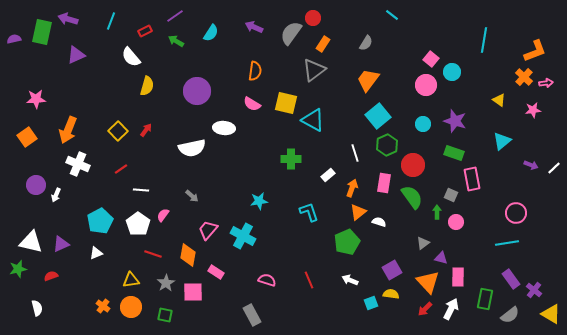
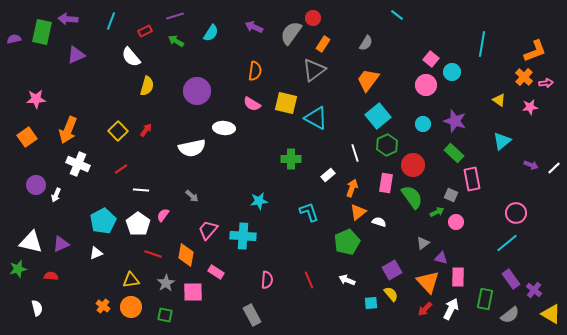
cyan line at (392, 15): moved 5 px right
purple line at (175, 16): rotated 18 degrees clockwise
purple arrow at (68, 19): rotated 12 degrees counterclockwise
cyan line at (484, 40): moved 2 px left, 4 px down
pink star at (533, 110): moved 3 px left, 3 px up
cyan triangle at (313, 120): moved 3 px right, 2 px up
green rectangle at (454, 153): rotated 24 degrees clockwise
pink rectangle at (384, 183): moved 2 px right
green arrow at (437, 212): rotated 64 degrees clockwise
cyan pentagon at (100, 221): moved 3 px right
cyan cross at (243, 236): rotated 25 degrees counterclockwise
cyan line at (507, 243): rotated 30 degrees counterclockwise
orange diamond at (188, 255): moved 2 px left
red semicircle at (51, 276): rotated 24 degrees clockwise
pink semicircle at (267, 280): rotated 78 degrees clockwise
white arrow at (350, 280): moved 3 px left
yellow semicircle at (391, 294): rotated 42 degrees clockwise
cyan square at (371, 303): rotated 16 degrees clockwise
